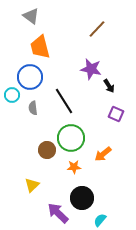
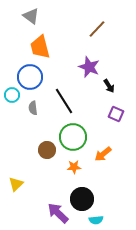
purple star: moved 2 px left, 2 px up; rotated 10 degrees clockwise
green circle: moved 2 px right, 1 px up
yellow triangle: moved 16 px left, 1 px up
black circle: moved 1 px down
cyan semicircle: moved 4 px left; rotated 136 degrees counterclockwise
